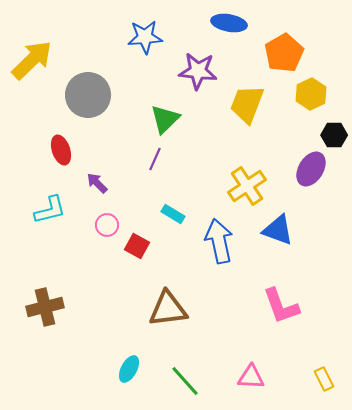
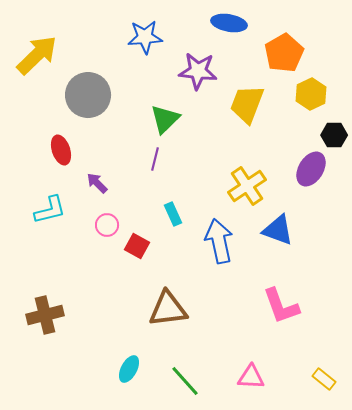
yellow arrow: moved 5 px right, 5 px up
purple line: rotated 10 degrees counterclockwise
cyan rectangle: rotated 35 degrees clockwise
brown cross: moved 8 px down
yellow rectangle: rotated 25 degrees counterclockwise
